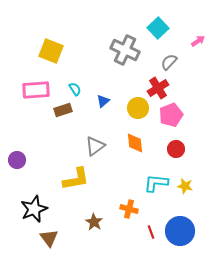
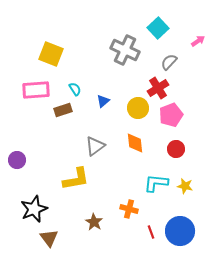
yellow square: moved 3 px down
